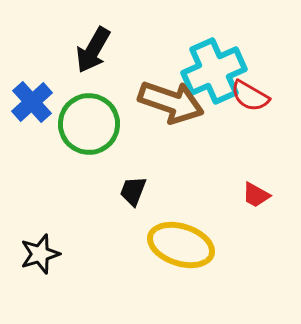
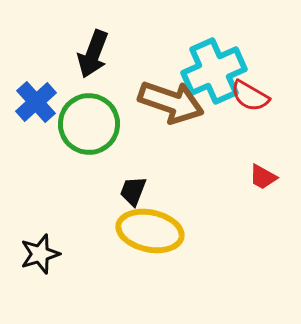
black arrow: moved 4 px down; rotated 9 degrees counterclockwise
blue cross: moved 4 px right
red trapezoid: moved 7 px right, 18 px up
yellow ellipse: moved 31 px left, 14 px up; rotated 6 degrees counterclockwise
